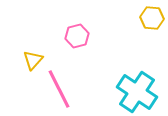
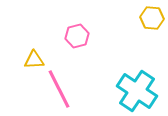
yellow triangle: moved 1 px right; rotated 45 degrees clockwise
cyan cross: moved 1 px up
